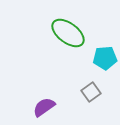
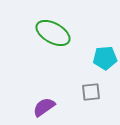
green ellipse: moved 15 px left; rotated 8 degrees counterclockwise
gray square: rotated 30 degrees clockwise
